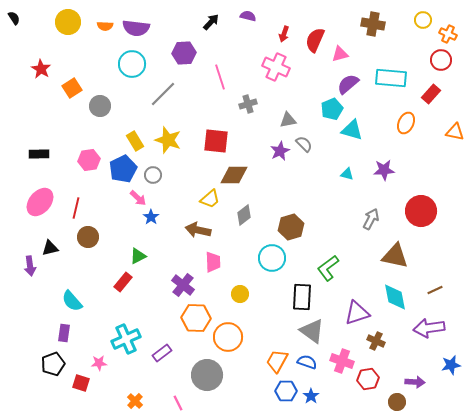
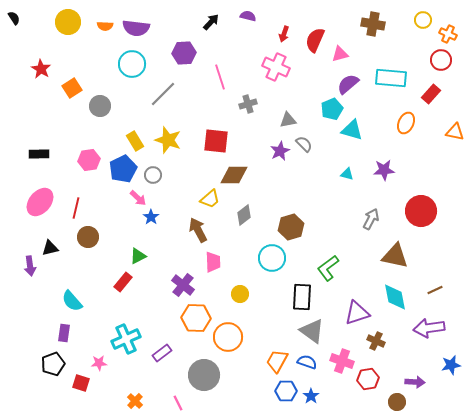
brown arrow at (198, 230): rotated 50 degrees clockwise
gray circle at (207, 375): moved 3 px left
